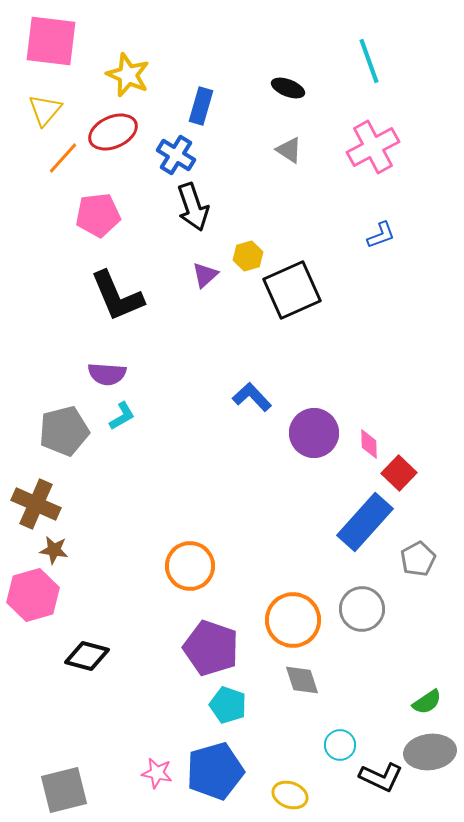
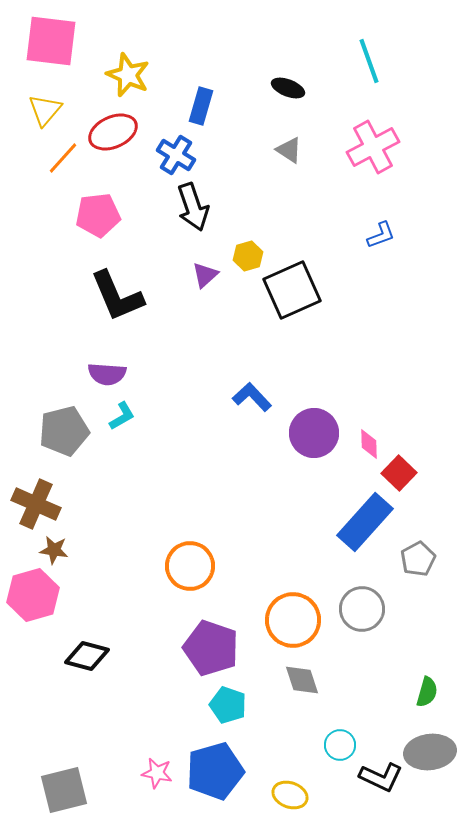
green semicircle at (427, 702): moved 10 px up; rotated 40 degrees counterclockwise
